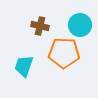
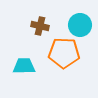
cyan trapezoid: rotated 70 degrees clockwise
